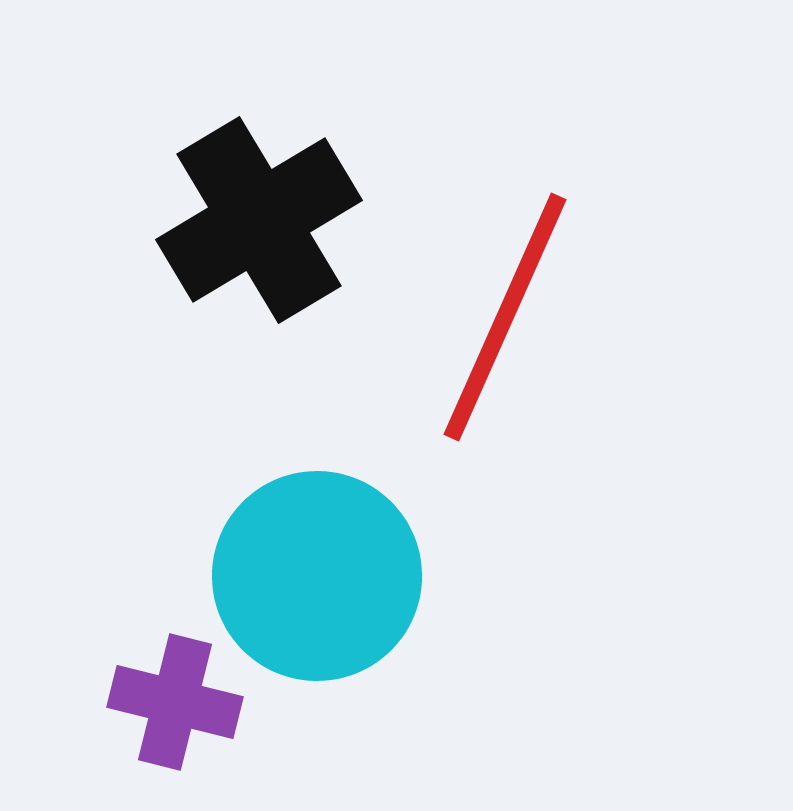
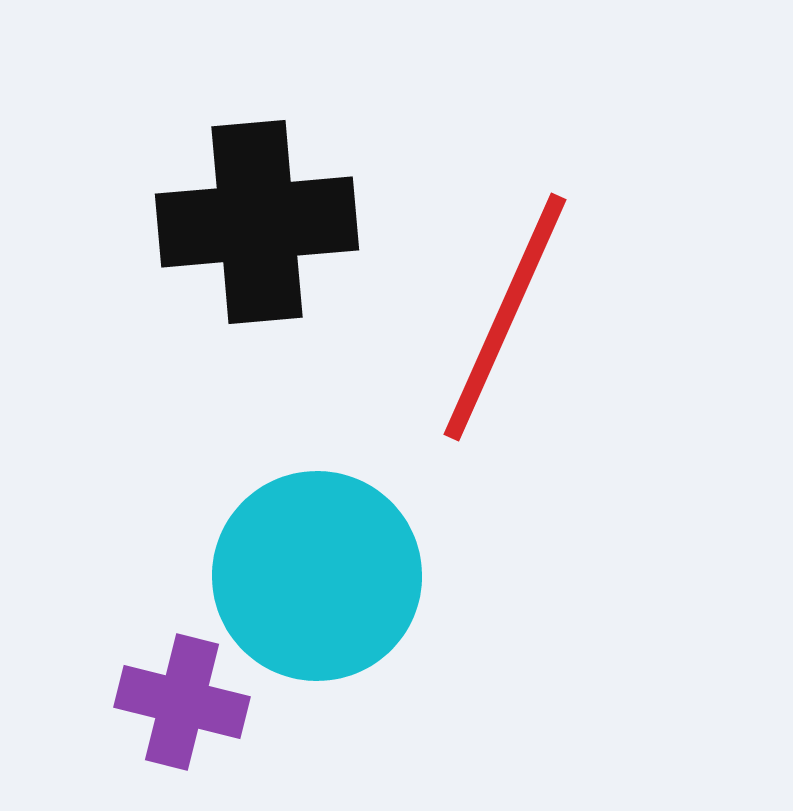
black cross: moved 2 px left, 2 px down; rotated 26 degrees clockwise
purple cross: moved 7 px right
